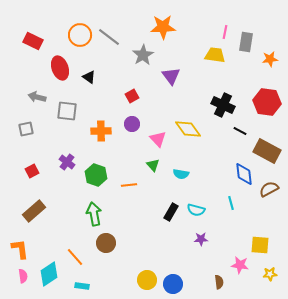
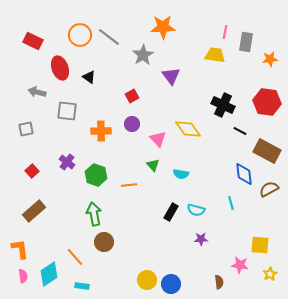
gray arrow at (37, 97): moved 5 px up
red square at (32, 171): rotated 16 degrees counterclockwise
brown circle at (106, 243): moved 2 px left, 1 px up
yellow star at (270, 274): rotated 24 degrees counterclockwise
blue circle at (173, 284): moved 2 px left
